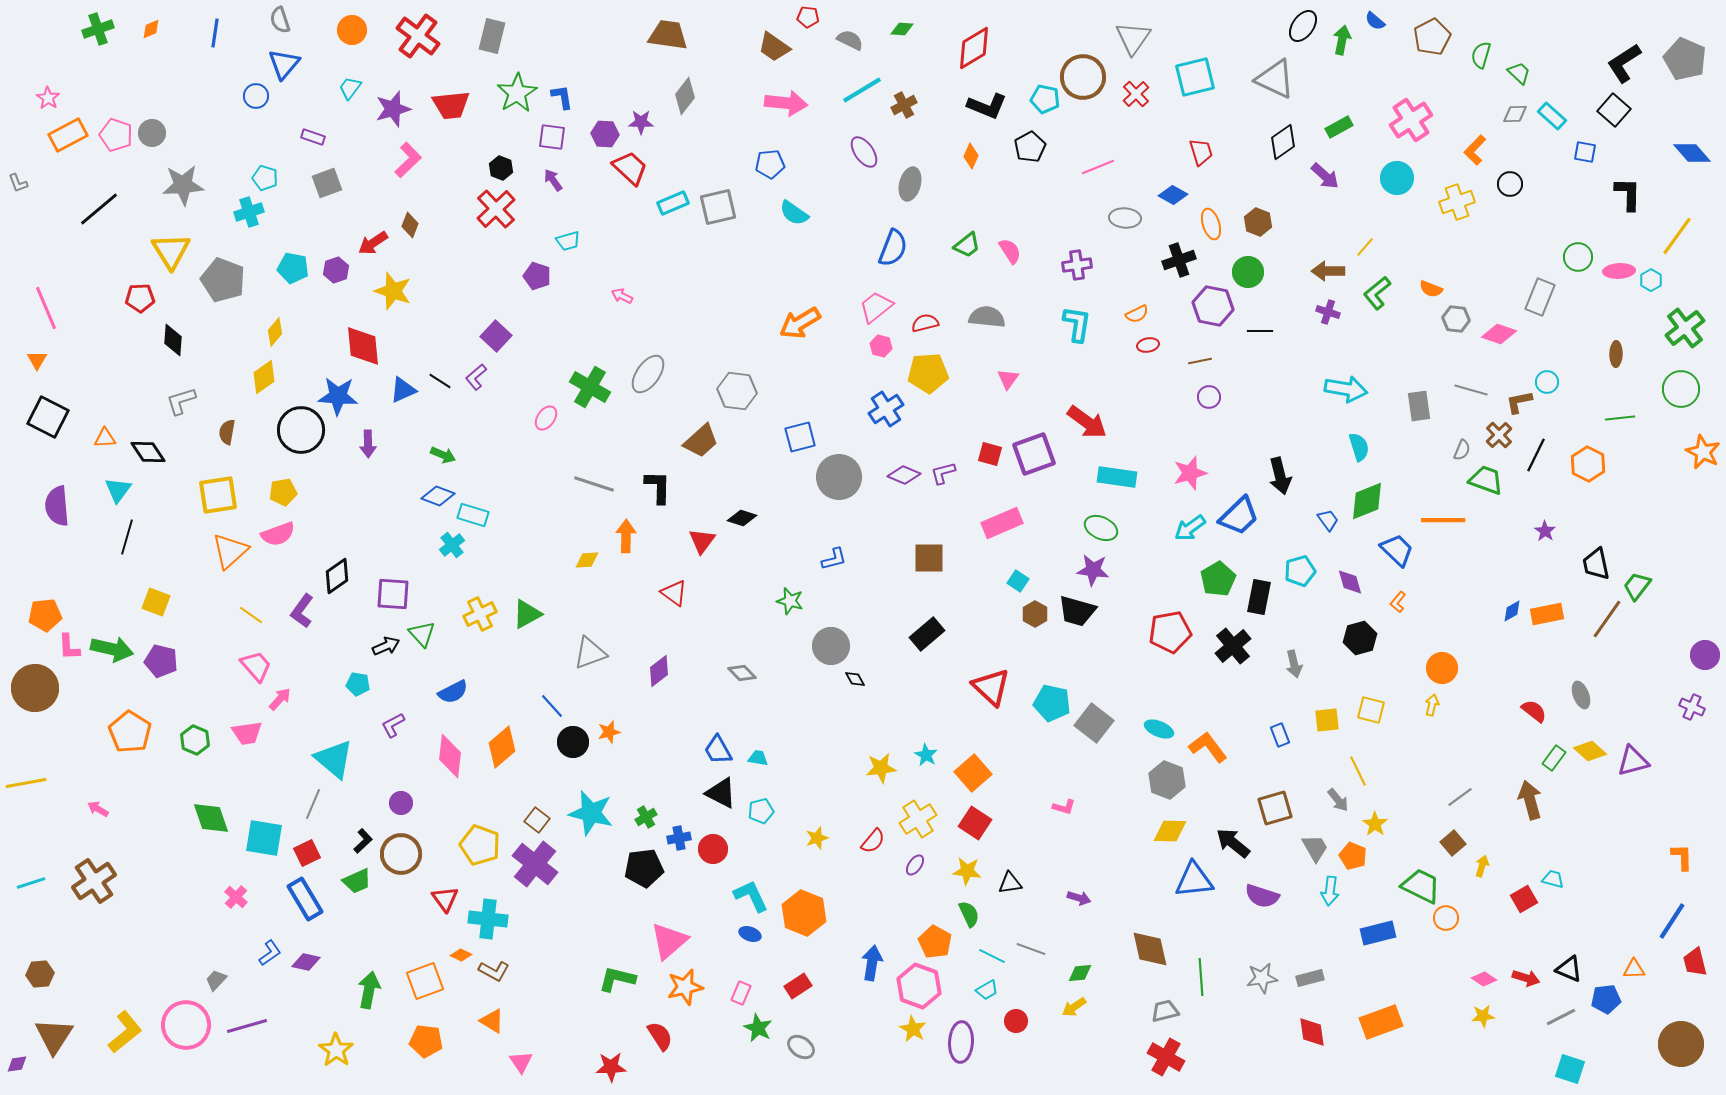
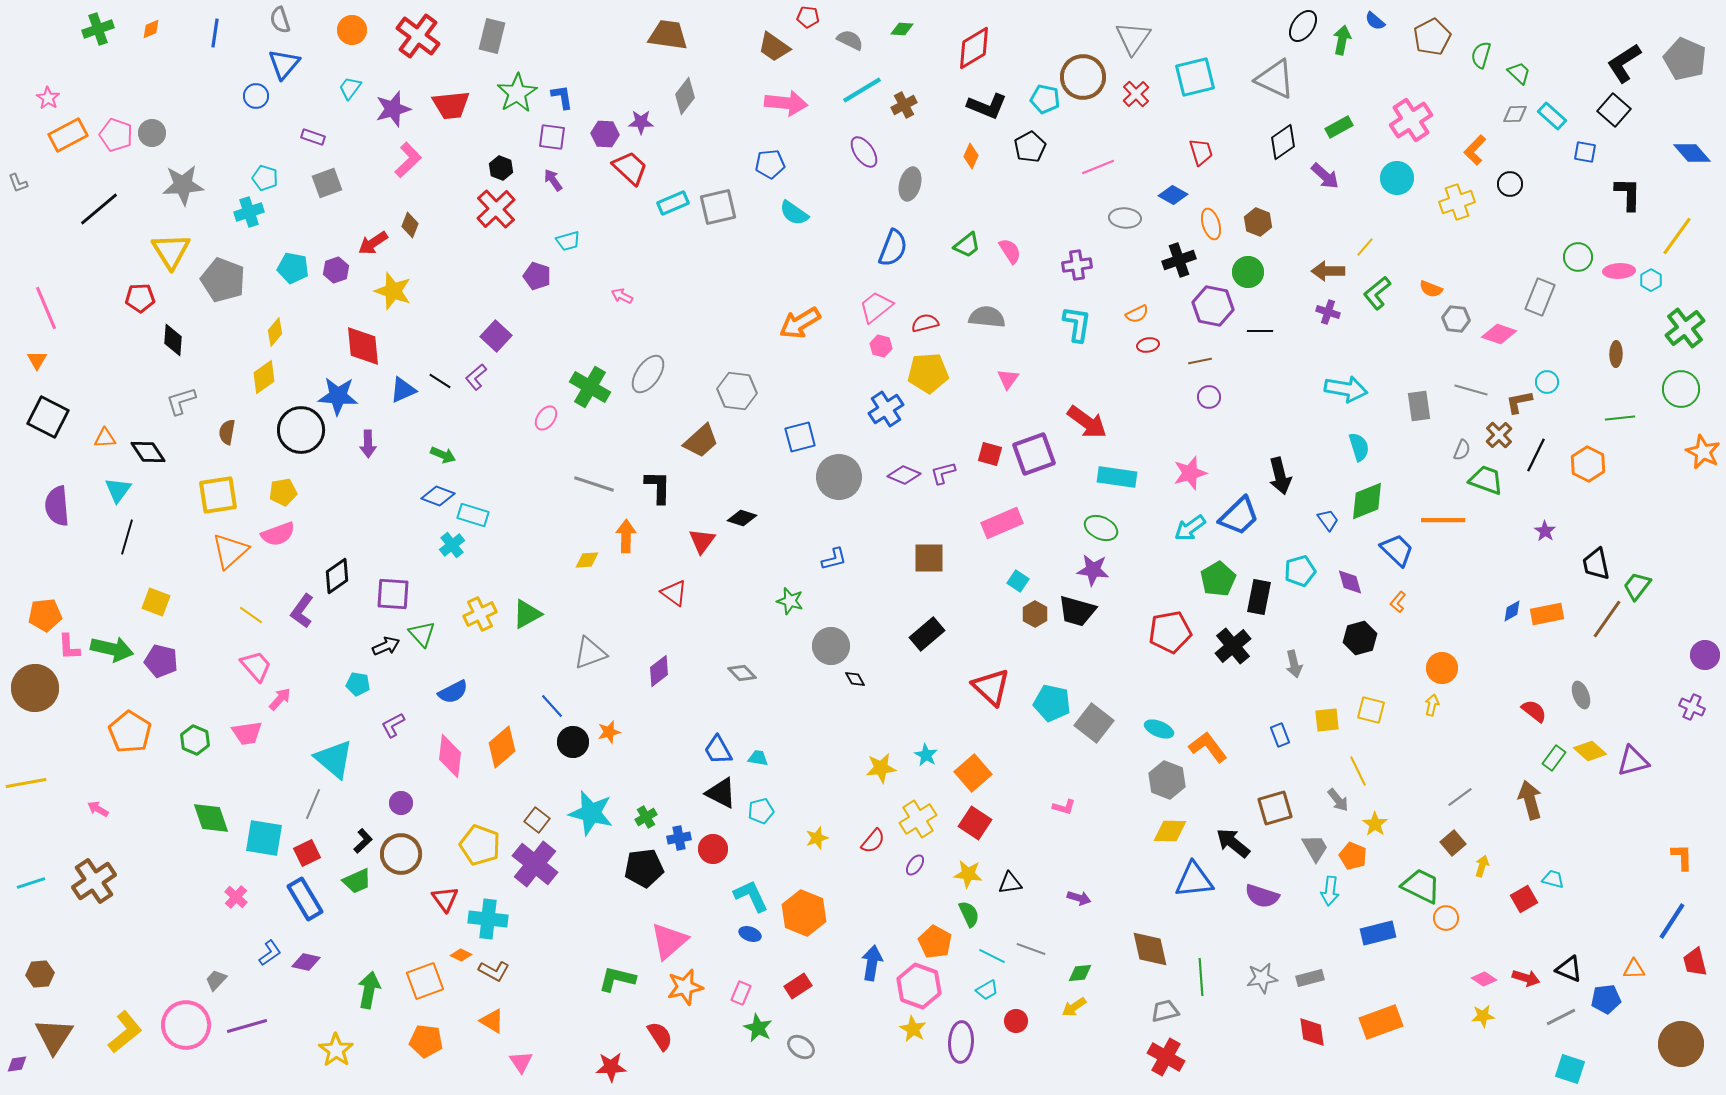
yellow star at (967, 871): moved 1 px right, 3 px down
